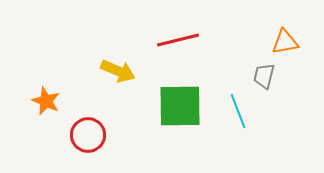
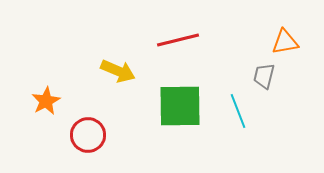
orange star: rotated 20 degrees clockwise
